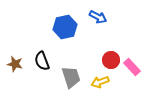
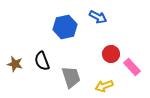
red circle: moved 6 px up
yellow arrow: moved 4 px right, 4 px down
